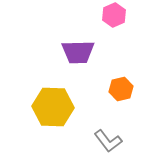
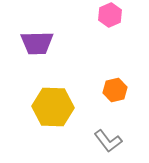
pink hexagon: moved 4 px left
purple trapezoid: moved 41 px left, 9 px up
orange hexagon: moved 6 px left, 1 px down
